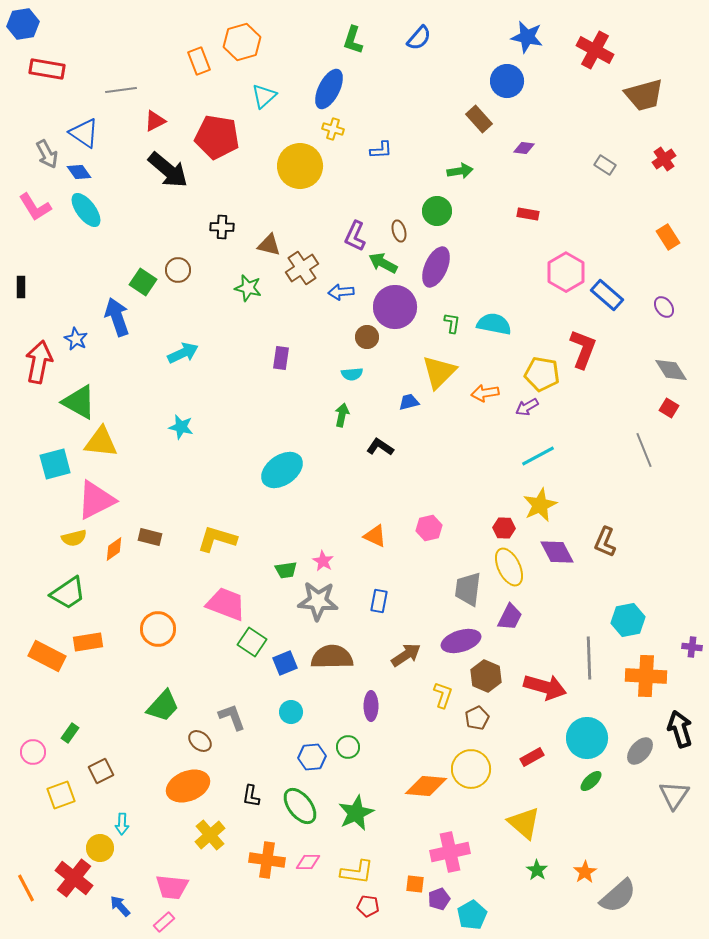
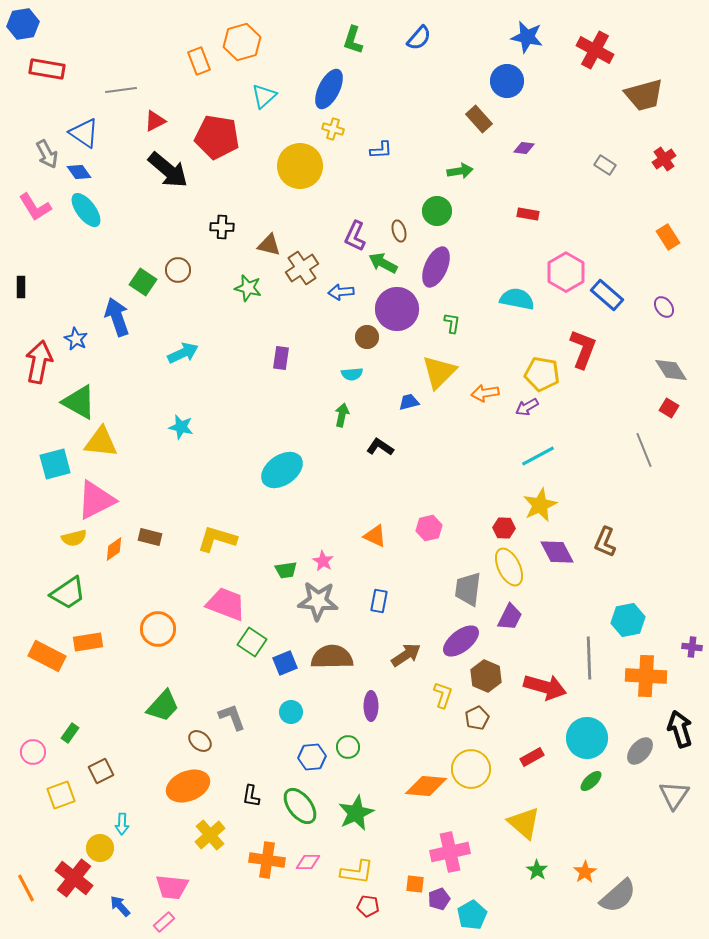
purple circle at (395, 307): moved 2 px right, 2 px down
cyan semicircle at (494, 324): moved 23 px right, 25 px up
purple ellipse at (461, 641): rotated 21 degrees counterclockwise
